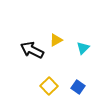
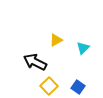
black arrow: moved 3 px right, 12 px down
